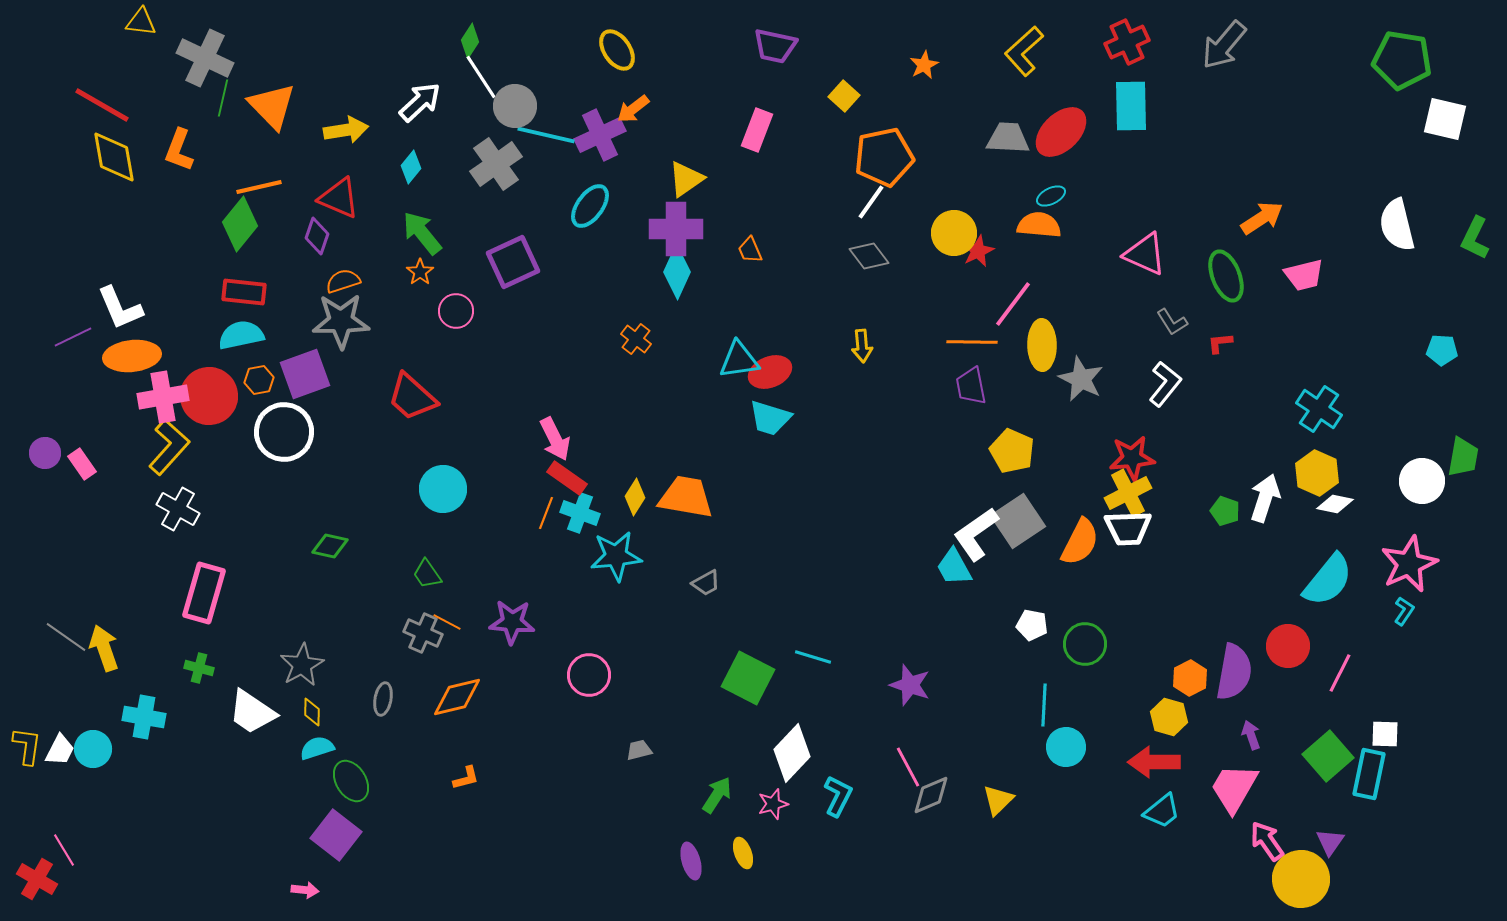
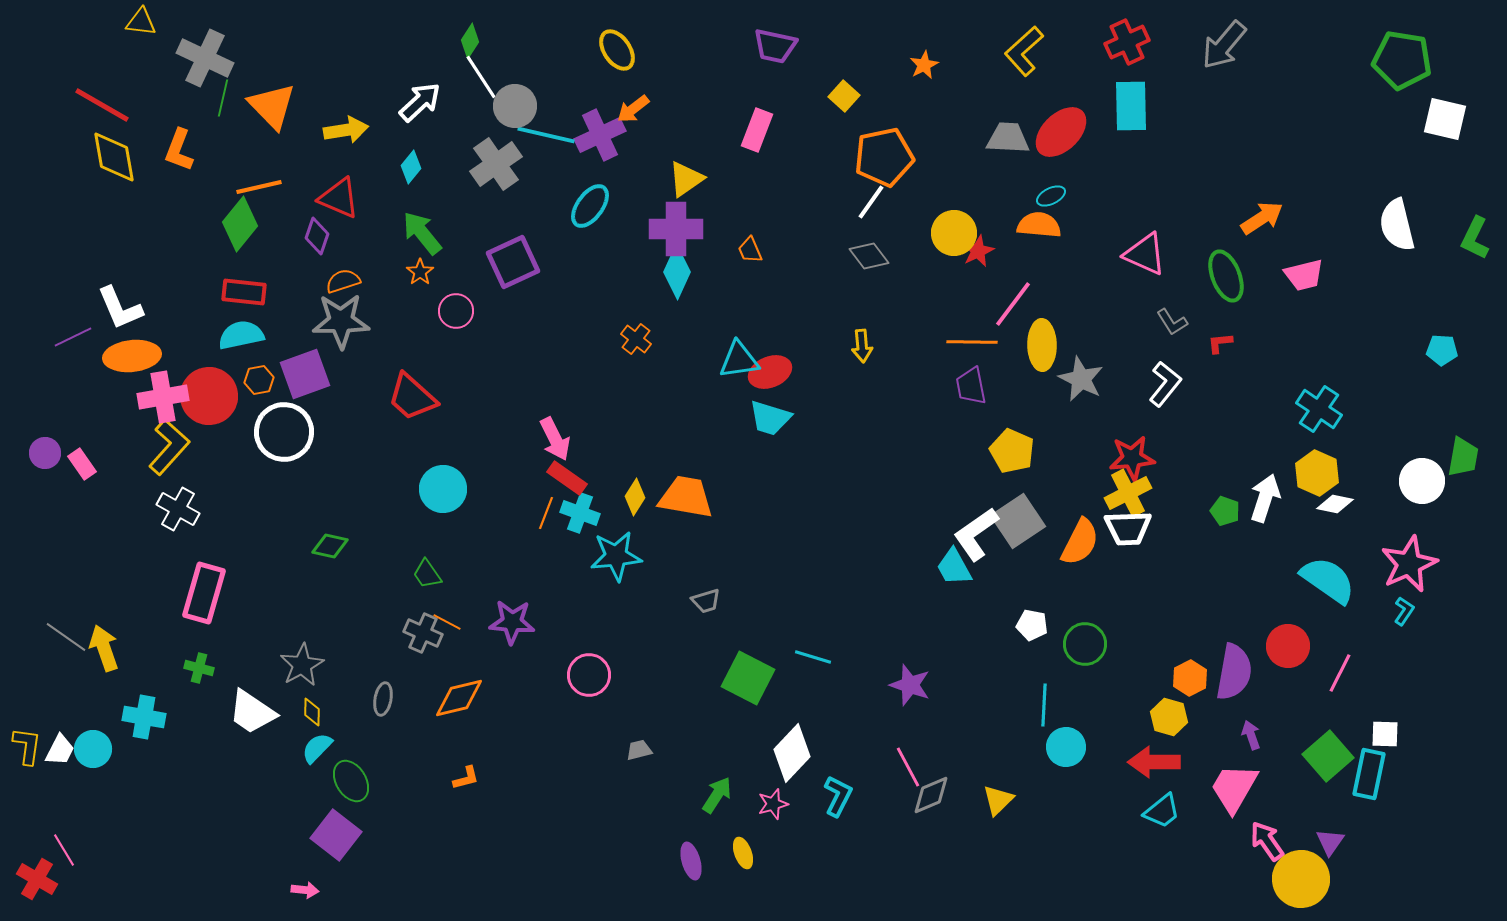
cyan semicircle at (1328, 580): rotated 94 degrees counterclockwise
gray trapezoid at (706, 583): moved 18 px down; rotated 12 degrees clockwise
orange diamond at (457, 697): moved 2 px right, 1 px down
cyan semicircle at (317, 748): rotated 28 degrees counterclockwise
